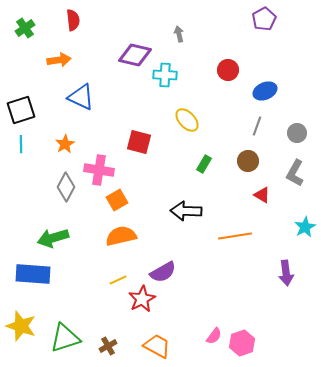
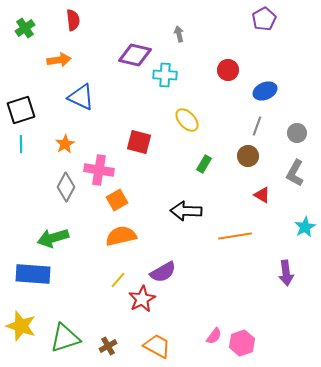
brown circle: moved 5 px up
yellow line: rotated 24 degrees counterclockwise
